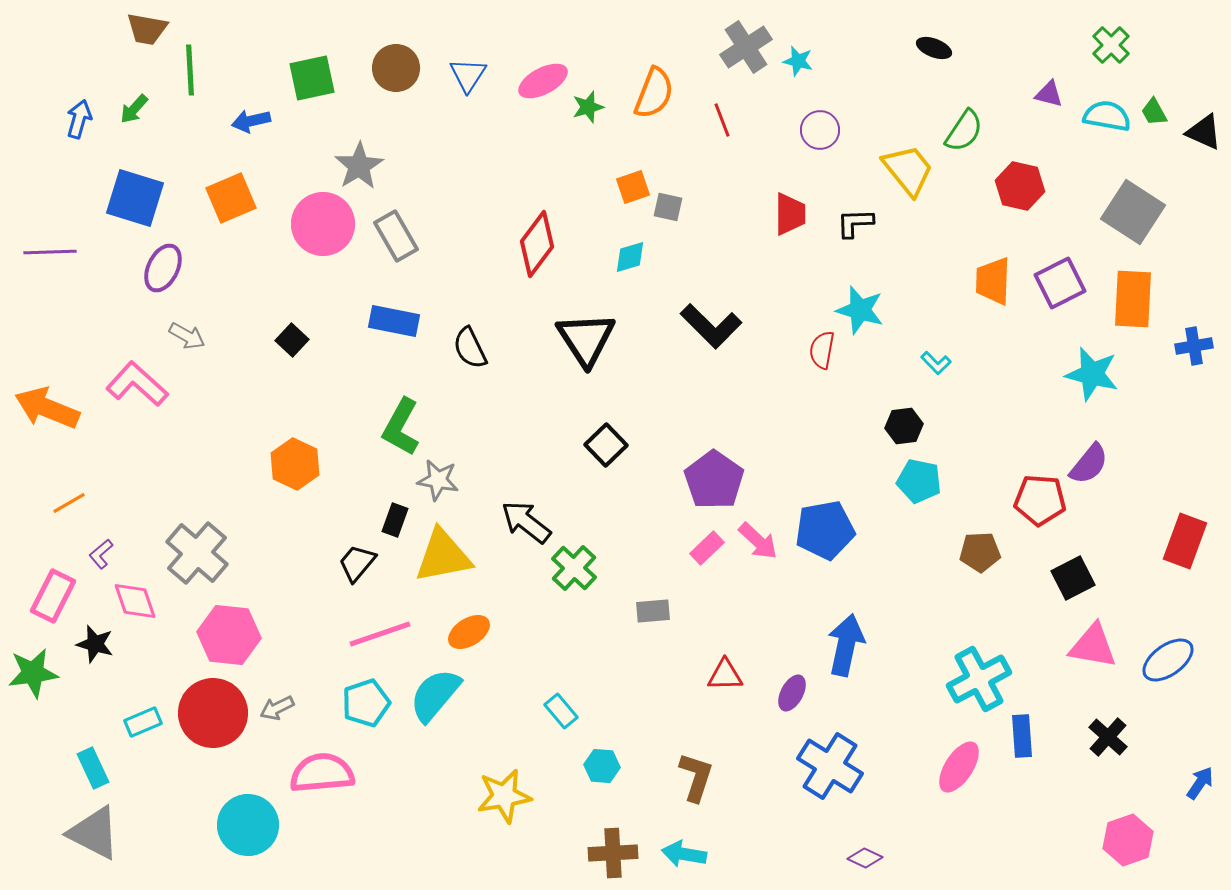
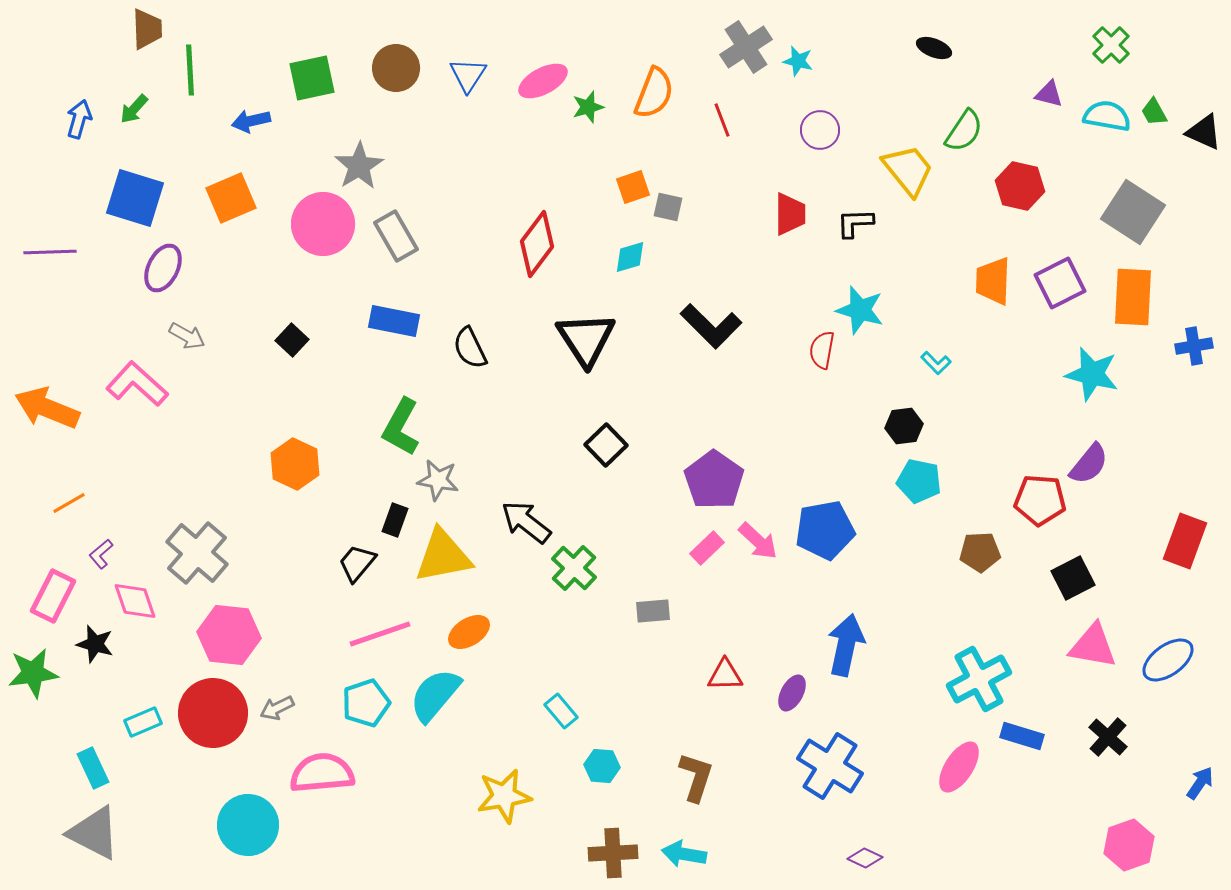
brown trapezoid at (147, 29): rotated 102 degrees counterclockwise
orange rectangle at (1133, 299): moved 2 px up
blue rectangle at (1022, 736): rotated 69 degrees counterclockwise
pink hexagon at (1128, 840): moved 1 px right, 5 px down
